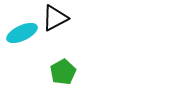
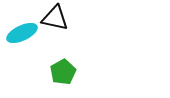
black triangle: rotated 40 degrees clockwise
